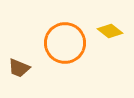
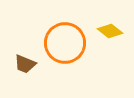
brown trapezoid: moved 6 px right, 4 px up
